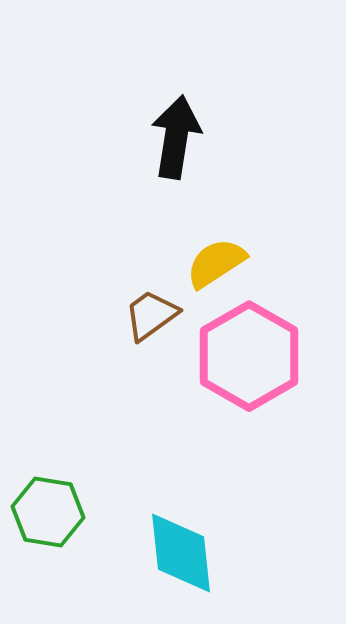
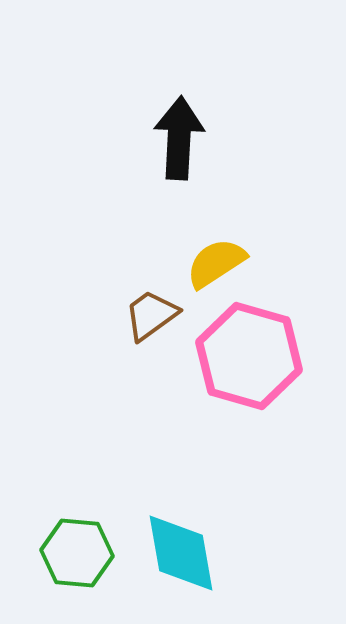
black arrow: moved 3 px right, 1 px down; rotated 6 degrees counterclockwise
pink hexagon: rotated 14 degrees counterclockwise
green hexagon: moved 29 px right, 41 px down; rotated 4 degrees counterclockwise
cyan diamond: rotated 4 degrees counterclockwise
